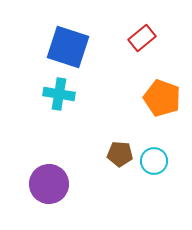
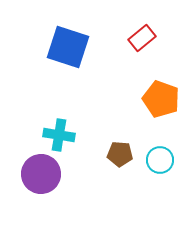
cyan cross: moved 41 px down
orange pentagon: moved 1 px left, 1 px down
cyan circle: moved 6 px right, 1 px up
purple circle: moved 8 px left, 10 px up
